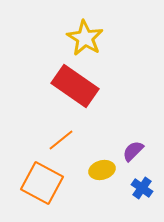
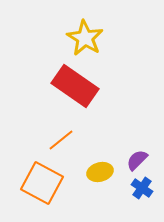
purple semicircle: moved 4 px right, 9 px down
yellow ellipse: moved 2 px left, 2 px down
